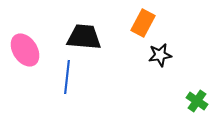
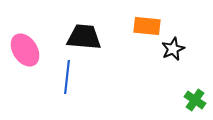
orange rectangle: moved 4 px right, 3 px down; rotated 68 degrees clockwise
black star: moved 13 px right, 6 px up; rotated 15 degrees counterclockwise
green cross: moved 2 px left, 1 px up
